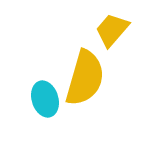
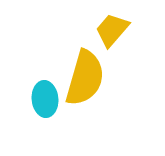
cyan ellipse: rotated 12 degrees clockwise
